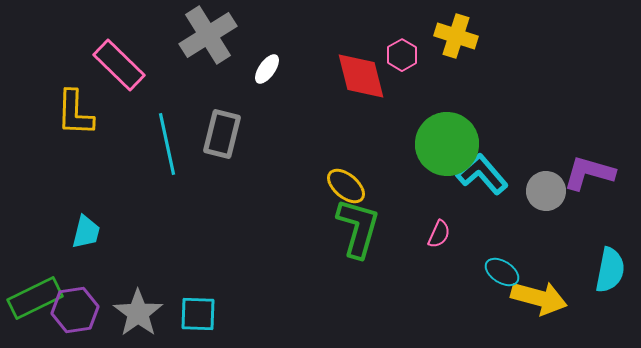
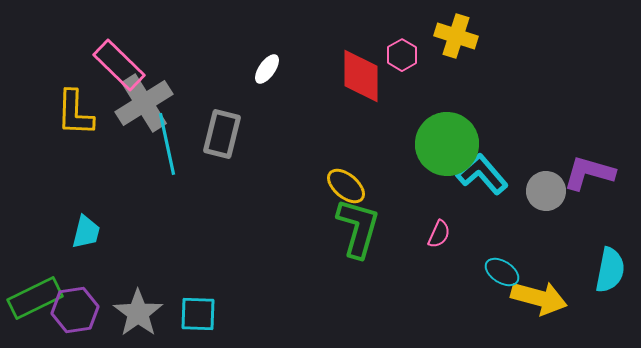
gray cross: moved 64 px left, 68 px down
red diamond: rotated 14 degrees clockwise
